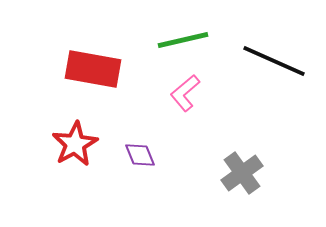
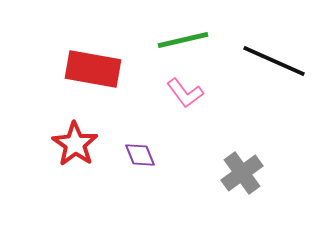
pink L-shape: rotated 87 degrees counterclockwise
red star: rotated 9 degrees counterclockwise
